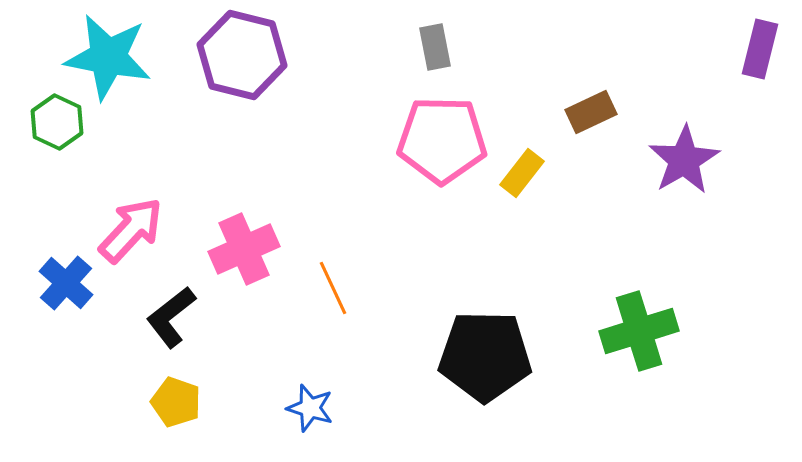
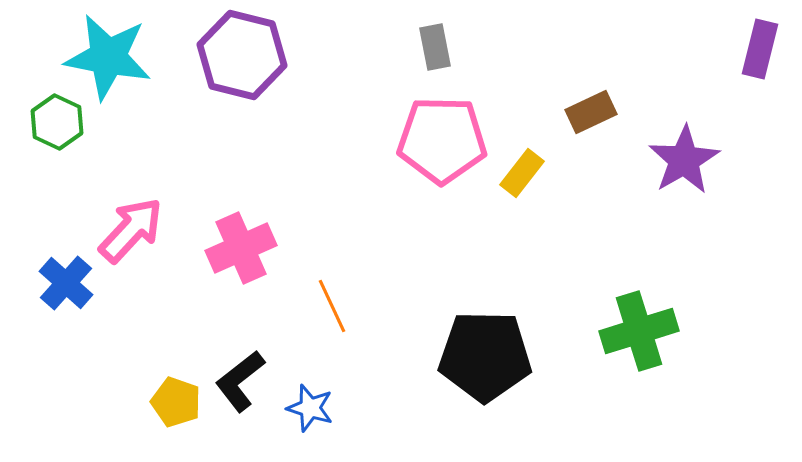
pink cross: moved 3 px left, 1 px up
orange line: moved 1 px left, 18 px down
black L-shape: moved 69 px right, 64 px down
